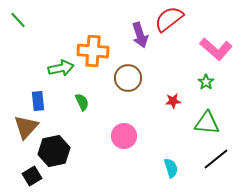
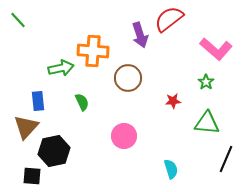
black line: moved 10 px right; rotated 28 degrees counterclockwise
cyan semicircle: moved 1 px down
black square: rotated 36 degrees clockwise
